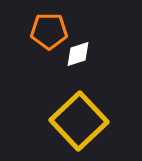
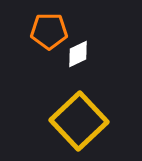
white diamond: rotated 8 degrees counterclockwise
